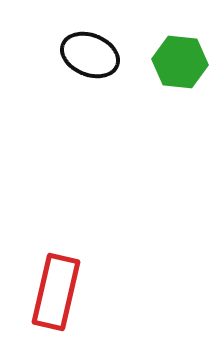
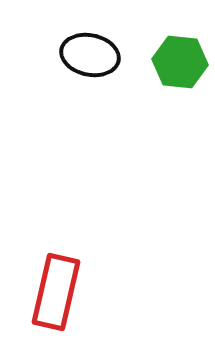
black ellipse: rotated 10 degrees counterclockwise
